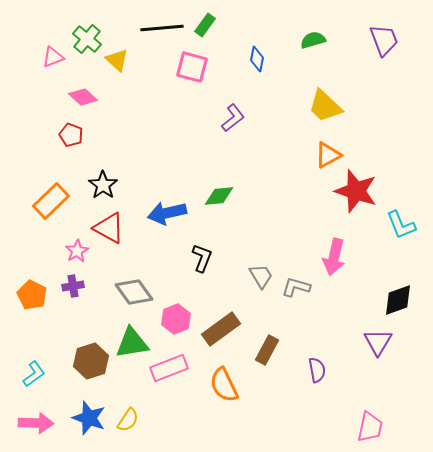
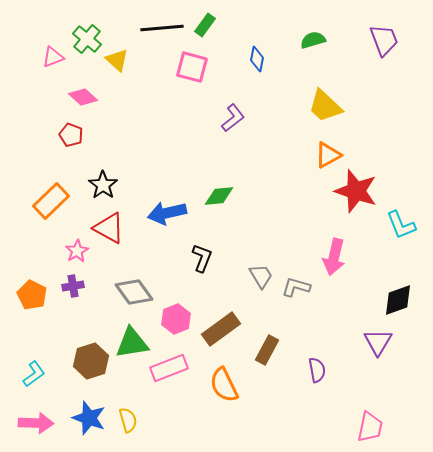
yellow semicircle at (128, 420): rotated 50 degrees counterclockwise
